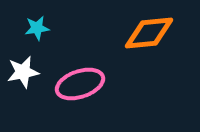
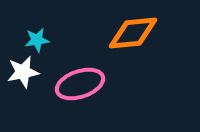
cyan star: moved 12 px down
orange diamond: moved 16 px left
